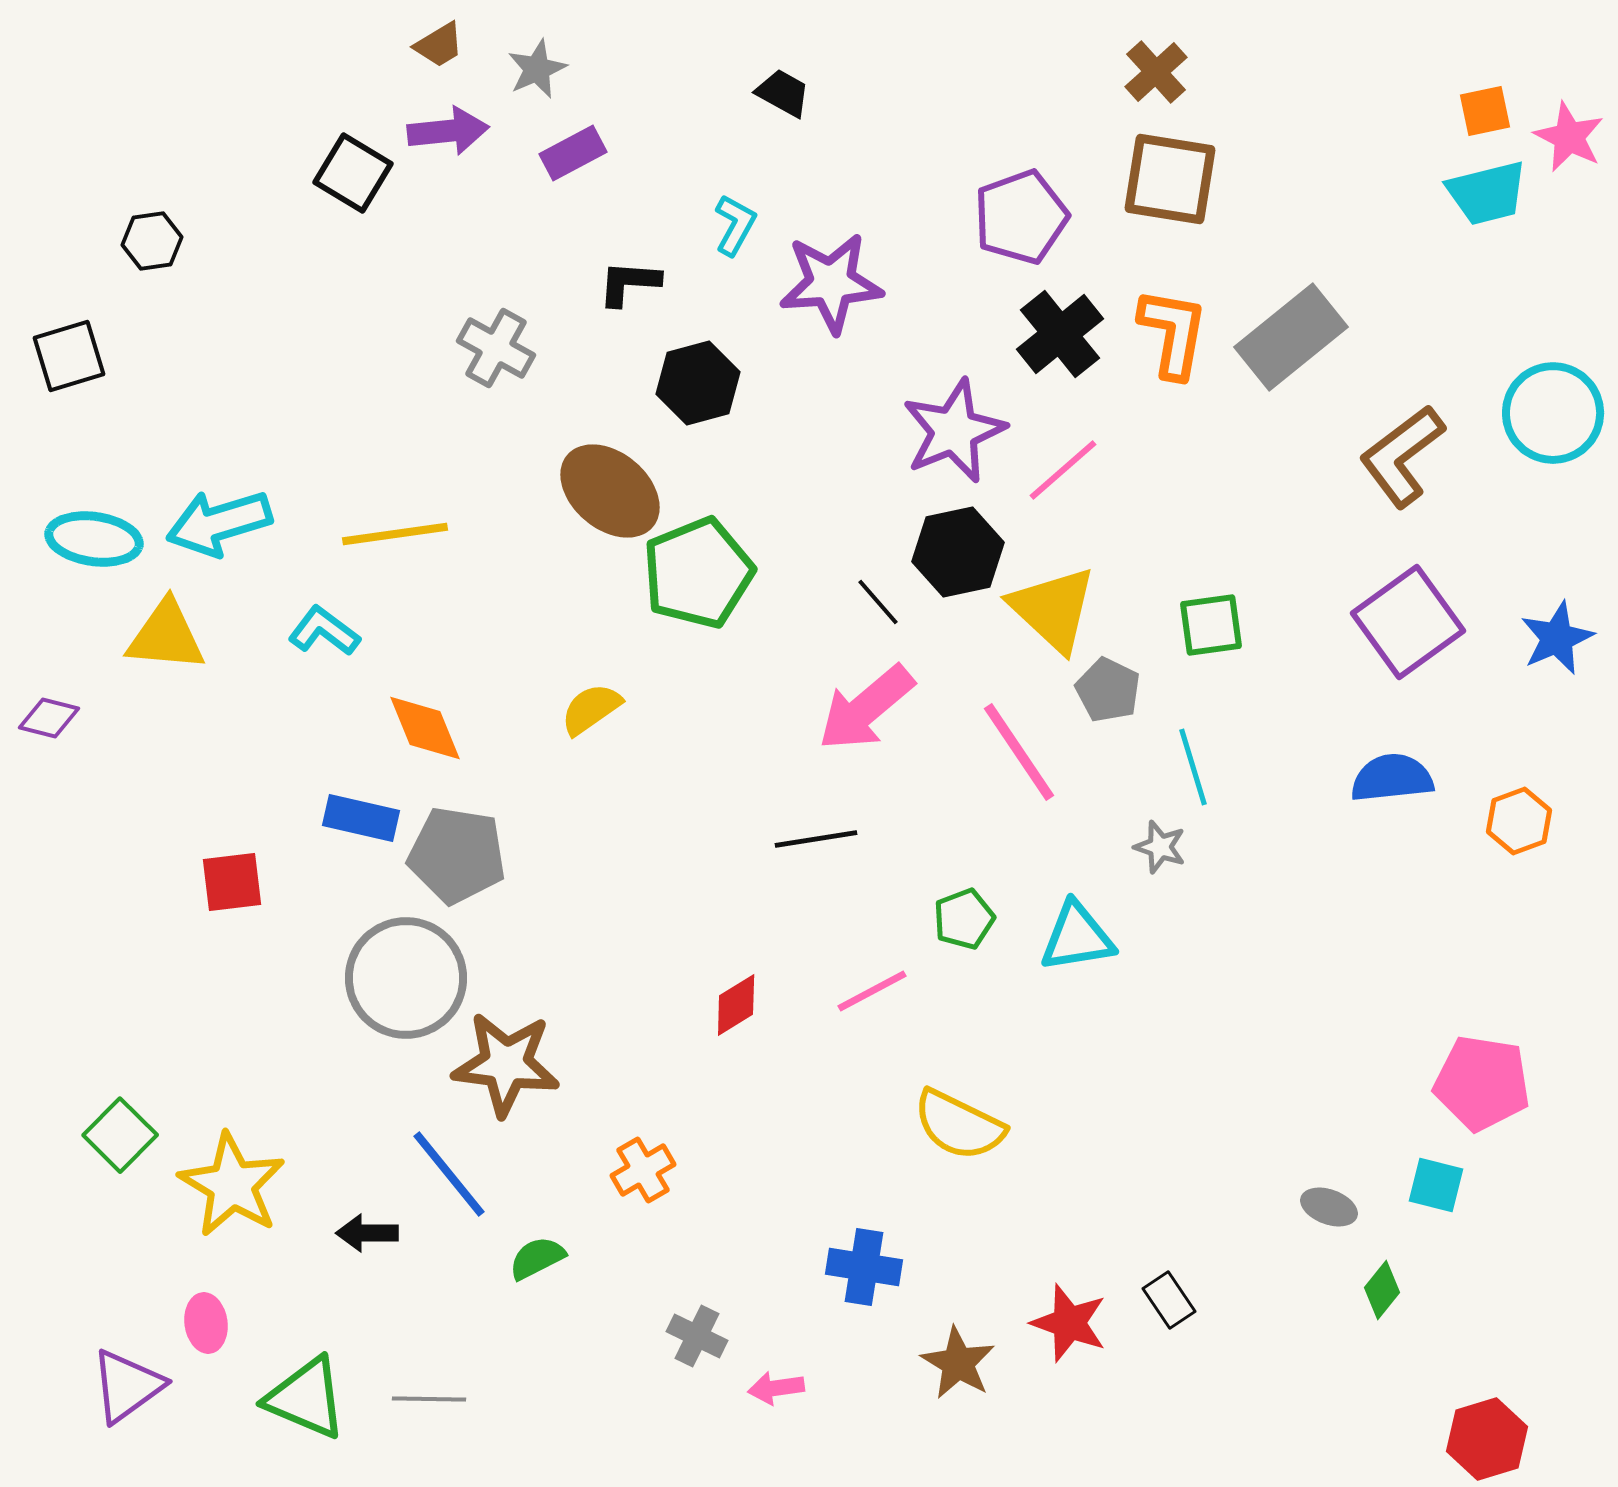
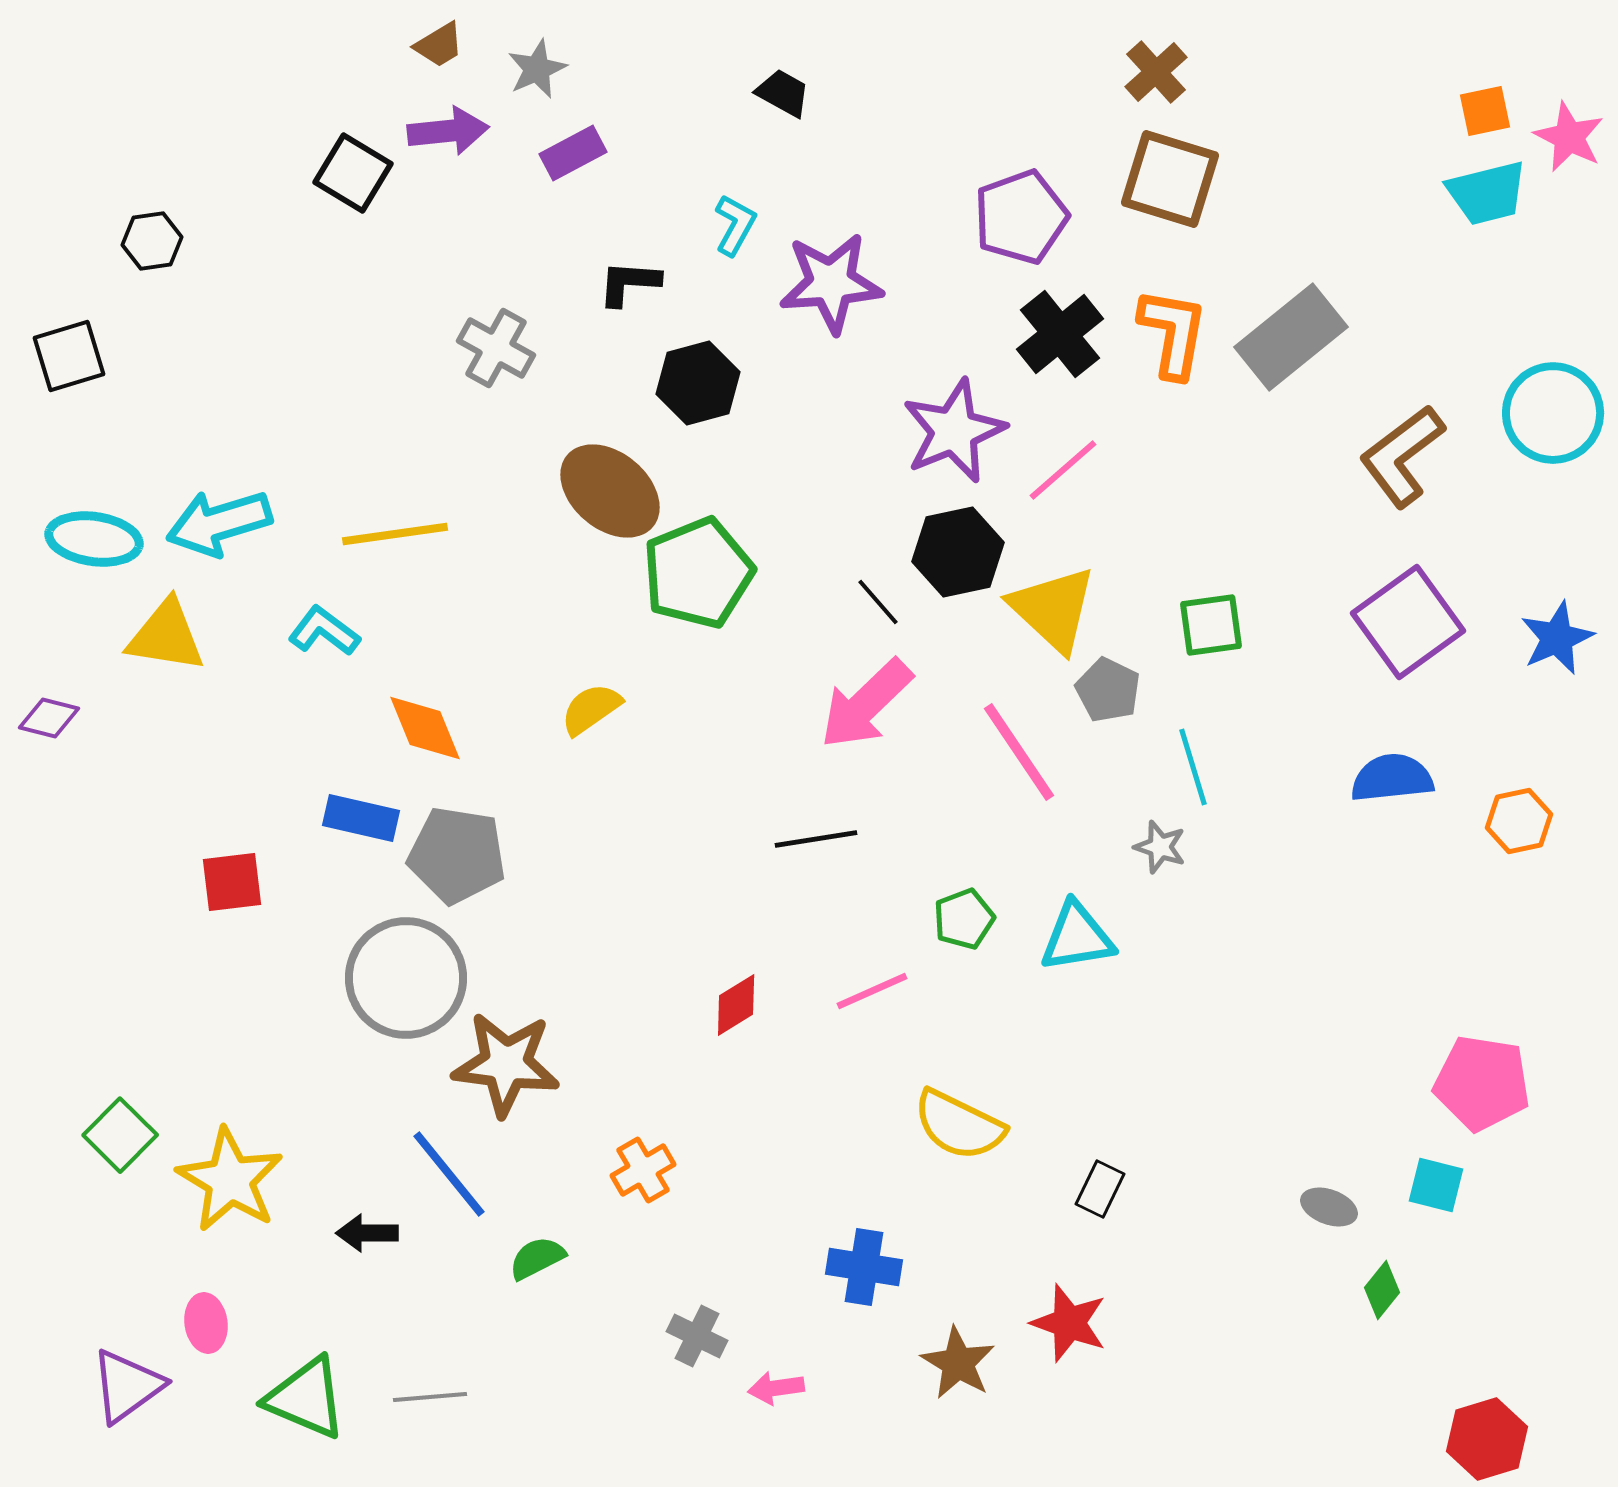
brown square at (1170, 179): rotated 8 degrees clockwise
yellow triangle at (166, 636): rotated 4 degrees clockwise
pink arrow at (866, 708): moved 4 px up; rotated 4 degrees counterclockwise
orange hexagon at (1519, 821): rotated 8 degrees clockwise
pink line at (872, 991): rotated 4 degrees clockwise
yellow star at (232, 1185): moved 2 px left, 5 px up
black rectangle at (1169, 1300): moved 69 px left, 111 px up; rotated 60 degrees clockwise
gray line at (429, 1399): moved 1 px right, 2 px up; rotated 6 degrees counterclockwise
